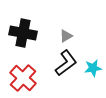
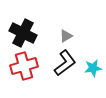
black cross: rotated 16 degrees clockwise
black L-shape: moved 1 px left
red cross: moved 1 px right, 12 px up; rotated 32 degrees clockwise
